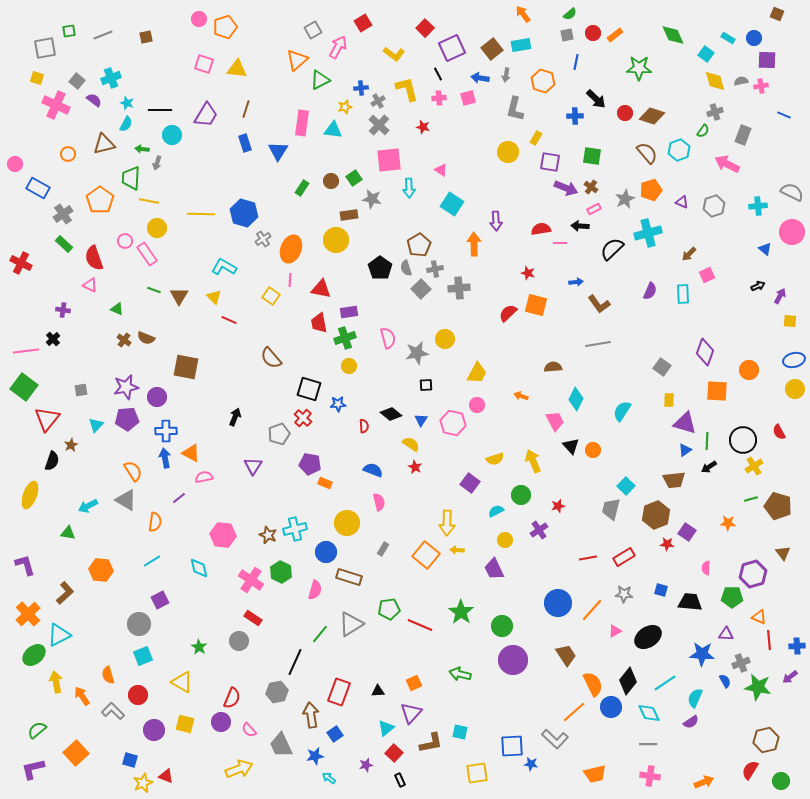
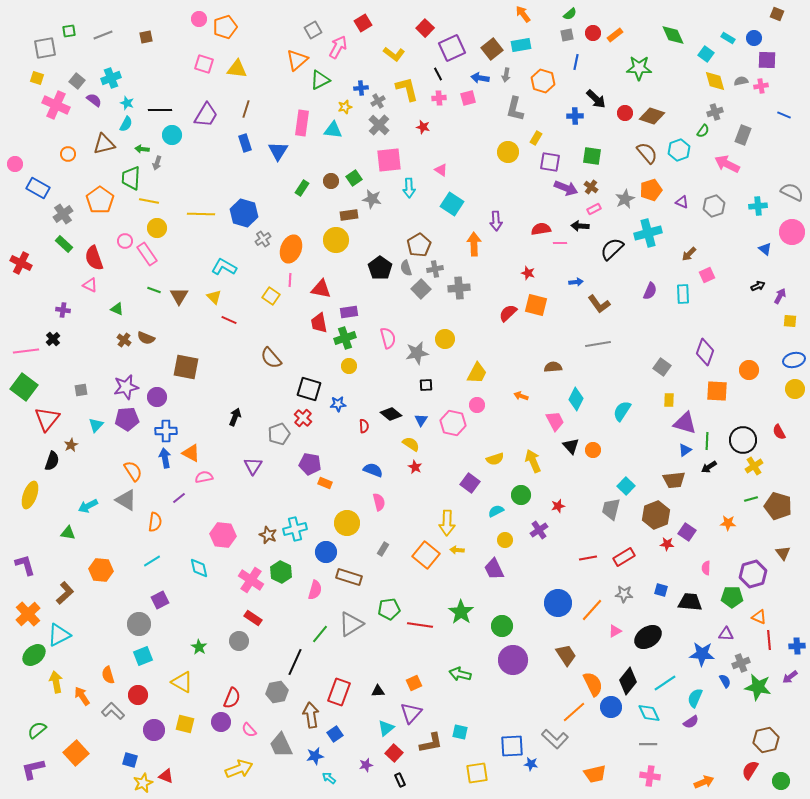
red line at (420, 625): rotated 15 degrees counterclockwise
